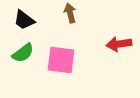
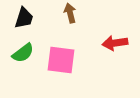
black trapezoid: moved 2 px up; rotated 110 degrees counterclockwise
red arrow: moved 4 px left, 1 px up
